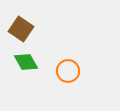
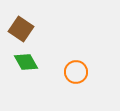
orange circle: moved 8 px right, 1 px down
